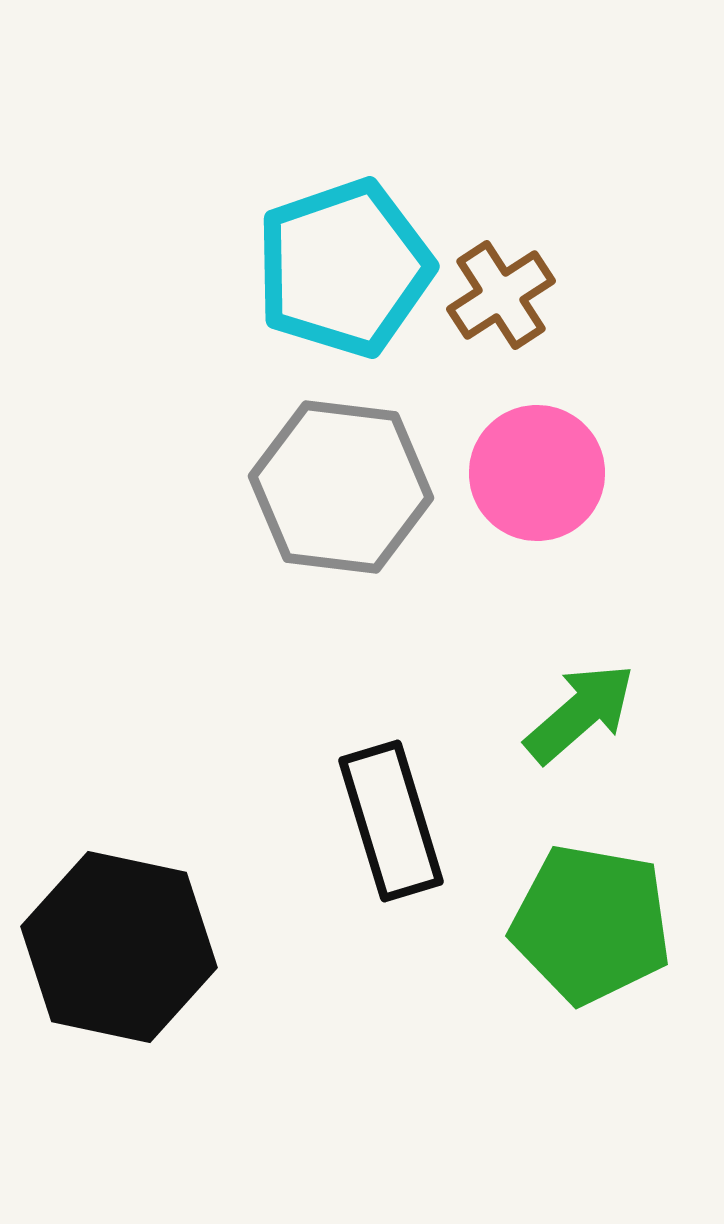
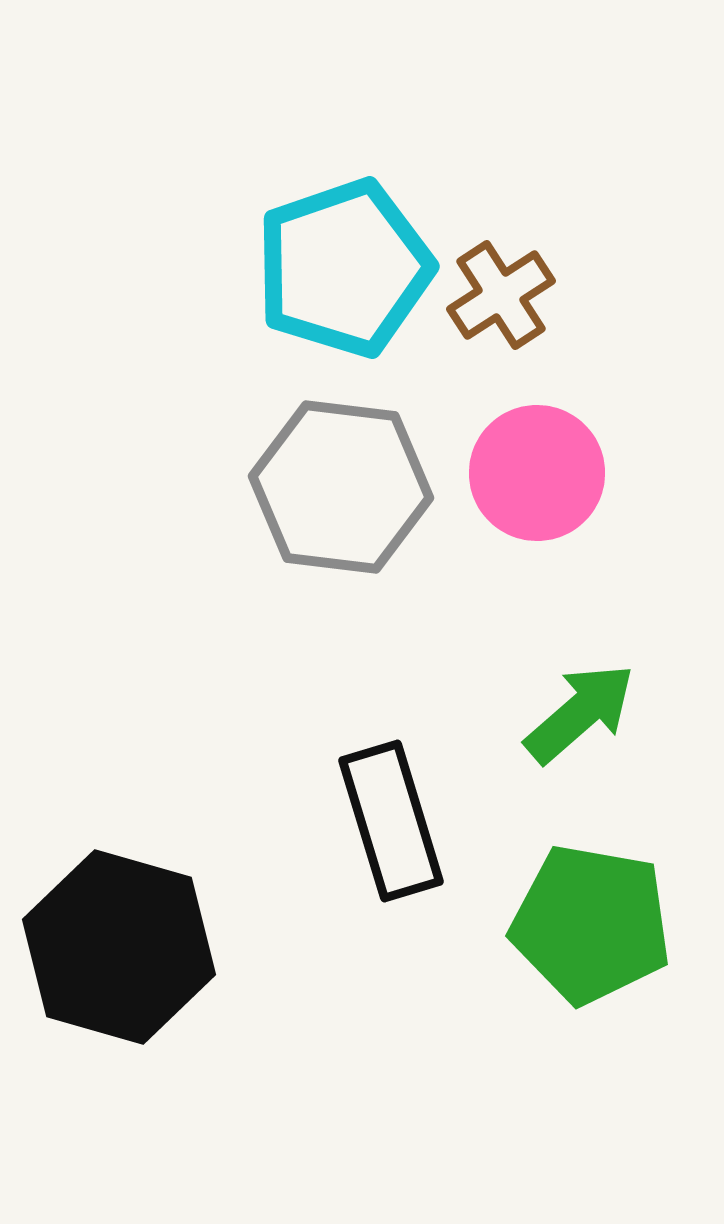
black hexagon: rotated 4 degrees clockwise
